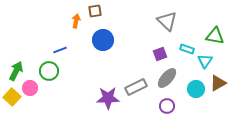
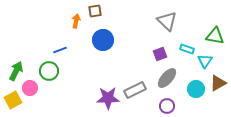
gray rectangle: moved 1 px left, 3 px down
yellow square: moved 1 px right, 3 px down; rotated 18 degrees clockwise
